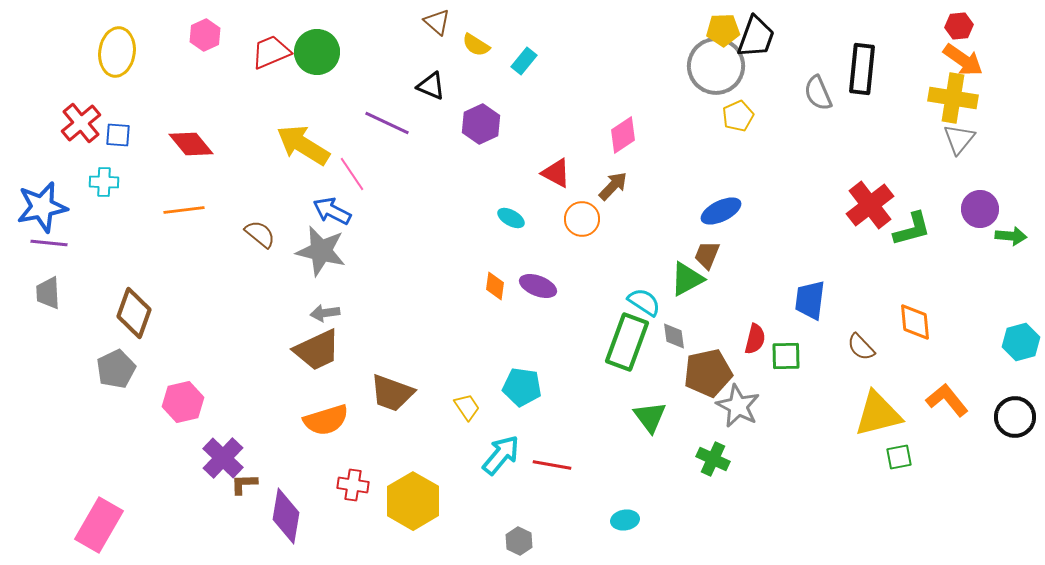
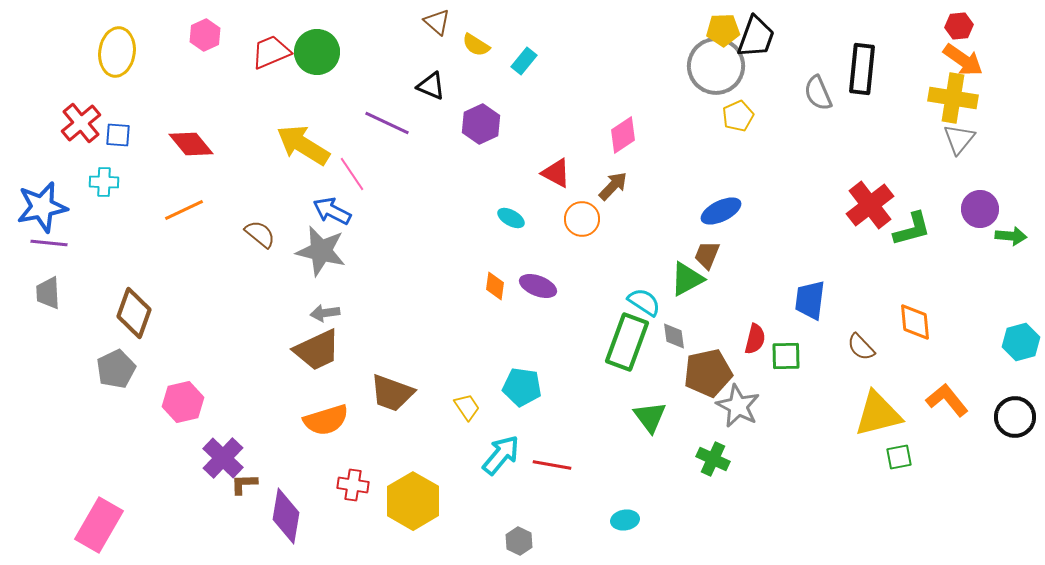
orange line at (184, 210): rotated 18 degrees counterclockwise
